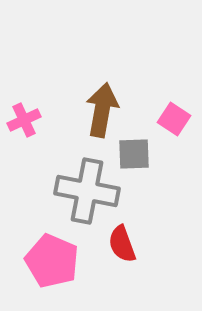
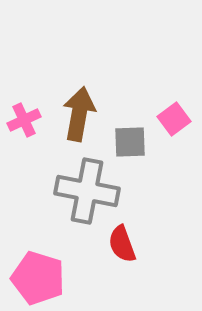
brown arrow: moved 23 px left, 4 px down
pink square: rotated 20 degrees clockwise
gray square: moved 4 px left, 12 px up
pink pentagon: moved 14 px left, 17 px down; rotated 6 degrees counterclockwise
